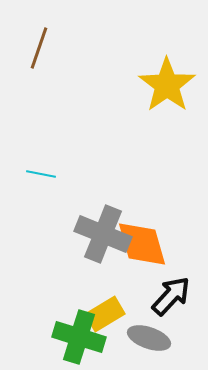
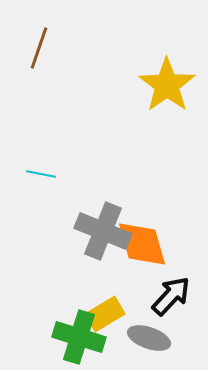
gray cross: moved 3 px up
